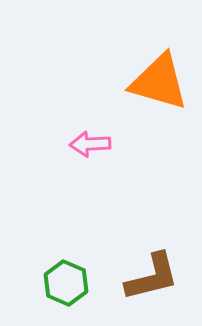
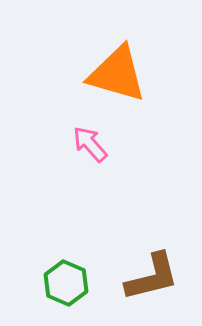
orange triangle: moved 42 px left, 8 px up
pink arrow: rotated 51 degrees clockwise
